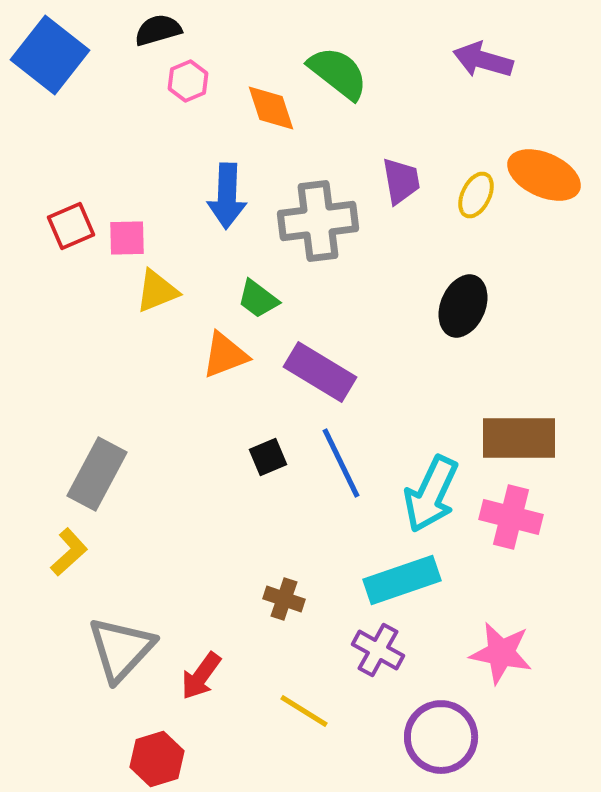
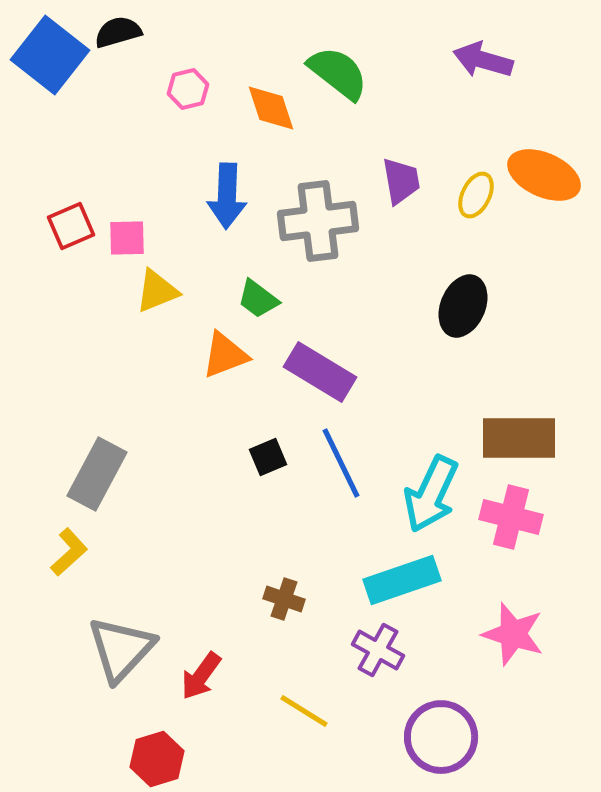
black semicircle: moved 40 px left, 2 px down
pink hexagon: moved 8 px down; rotated 9 degrees clockwise
pink star: moved 12 px right, 19 px up; rotated 6 degrees clockwise
